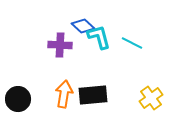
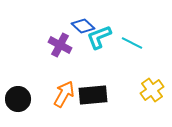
cyan L-shape: rotated 96 degrees counterclockwise
purple cross: rotated 25 degrees clockwise
orange arrow: rotated 20 degrees clockwise
yellow cross: moved 1 px right, 8 px up
